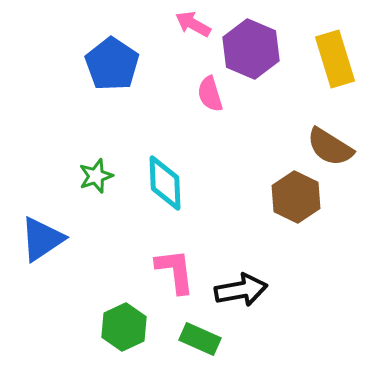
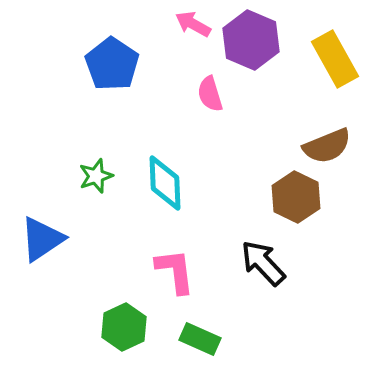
purple hexagon: moved 9 px up
yellow rectangle: rotated 12 degrees counterclockwise
brown semicircle: moved 3 px left, 1 px up; rotated 54 degrees counterclockwise
black arrow: moved 22 px right, 27 px up; rotated 123 degrees counterclockwise
